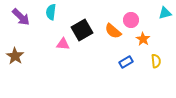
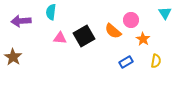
cyan triangle: rotated 48 degrees counterclockwise
purple arrow: moved 4 px down; rotated 132 degrees clockwise
black square: moved 2 px right, 6 px down
pink triangle: moved 3 px left, 6 px up
brown star: moved 2 px left, 1 px down
yellow semicircle: rotated 16 degrees clockwise
